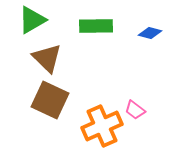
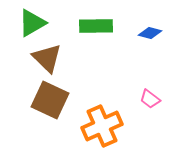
green triangle: moved 3 px down
pink trapezoid: moved 15 px right, 11 px up
